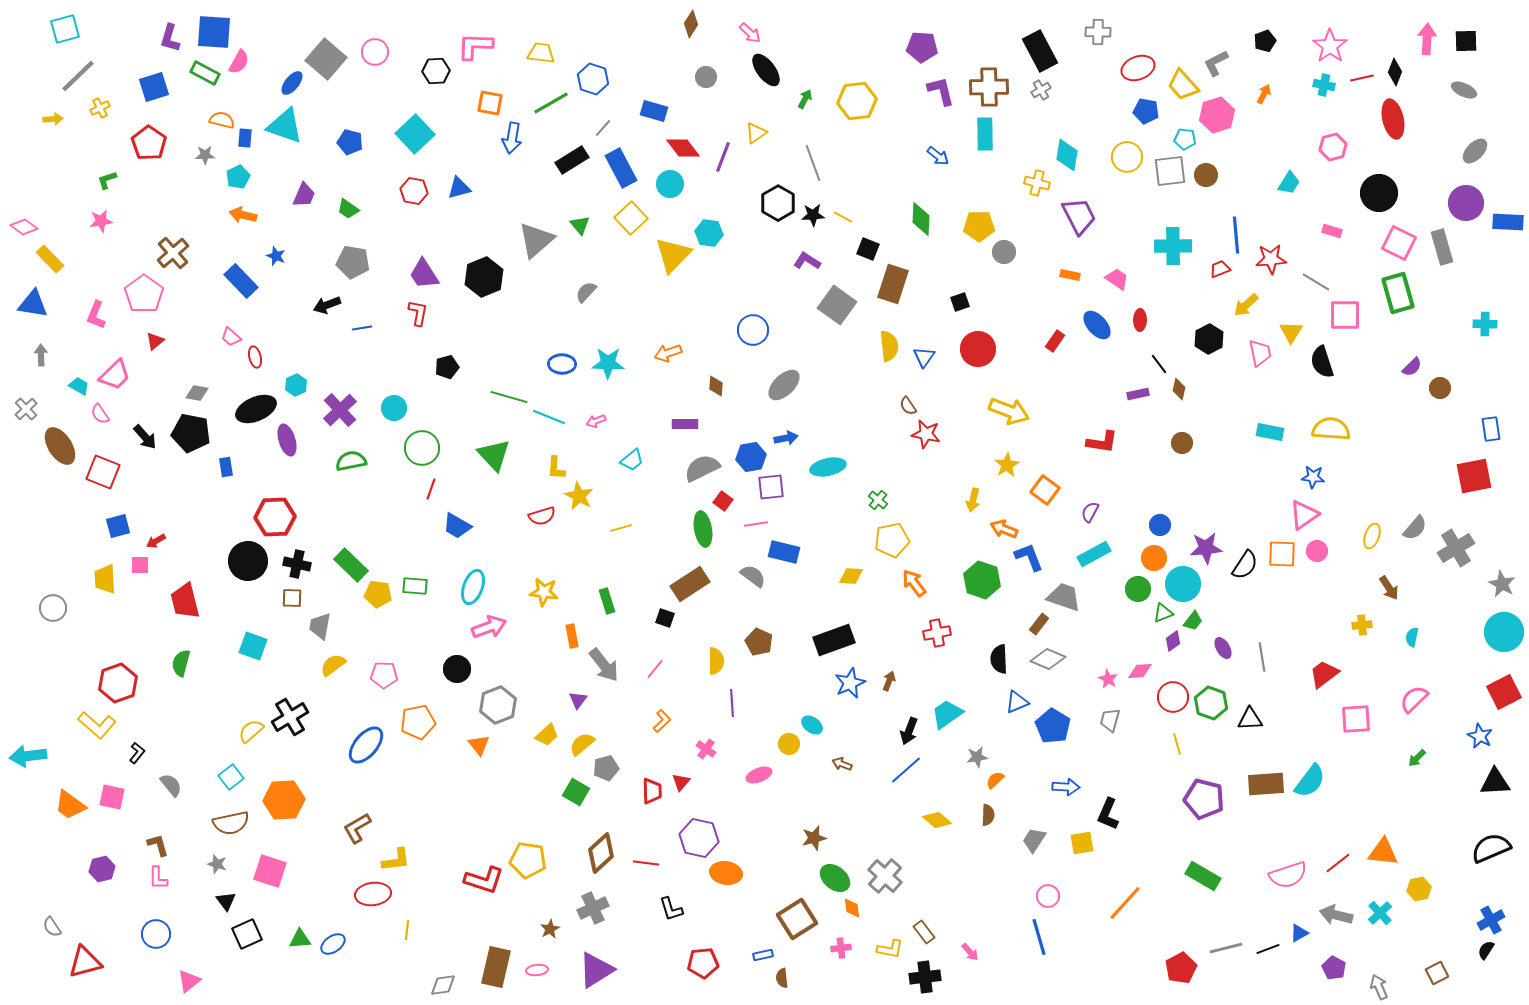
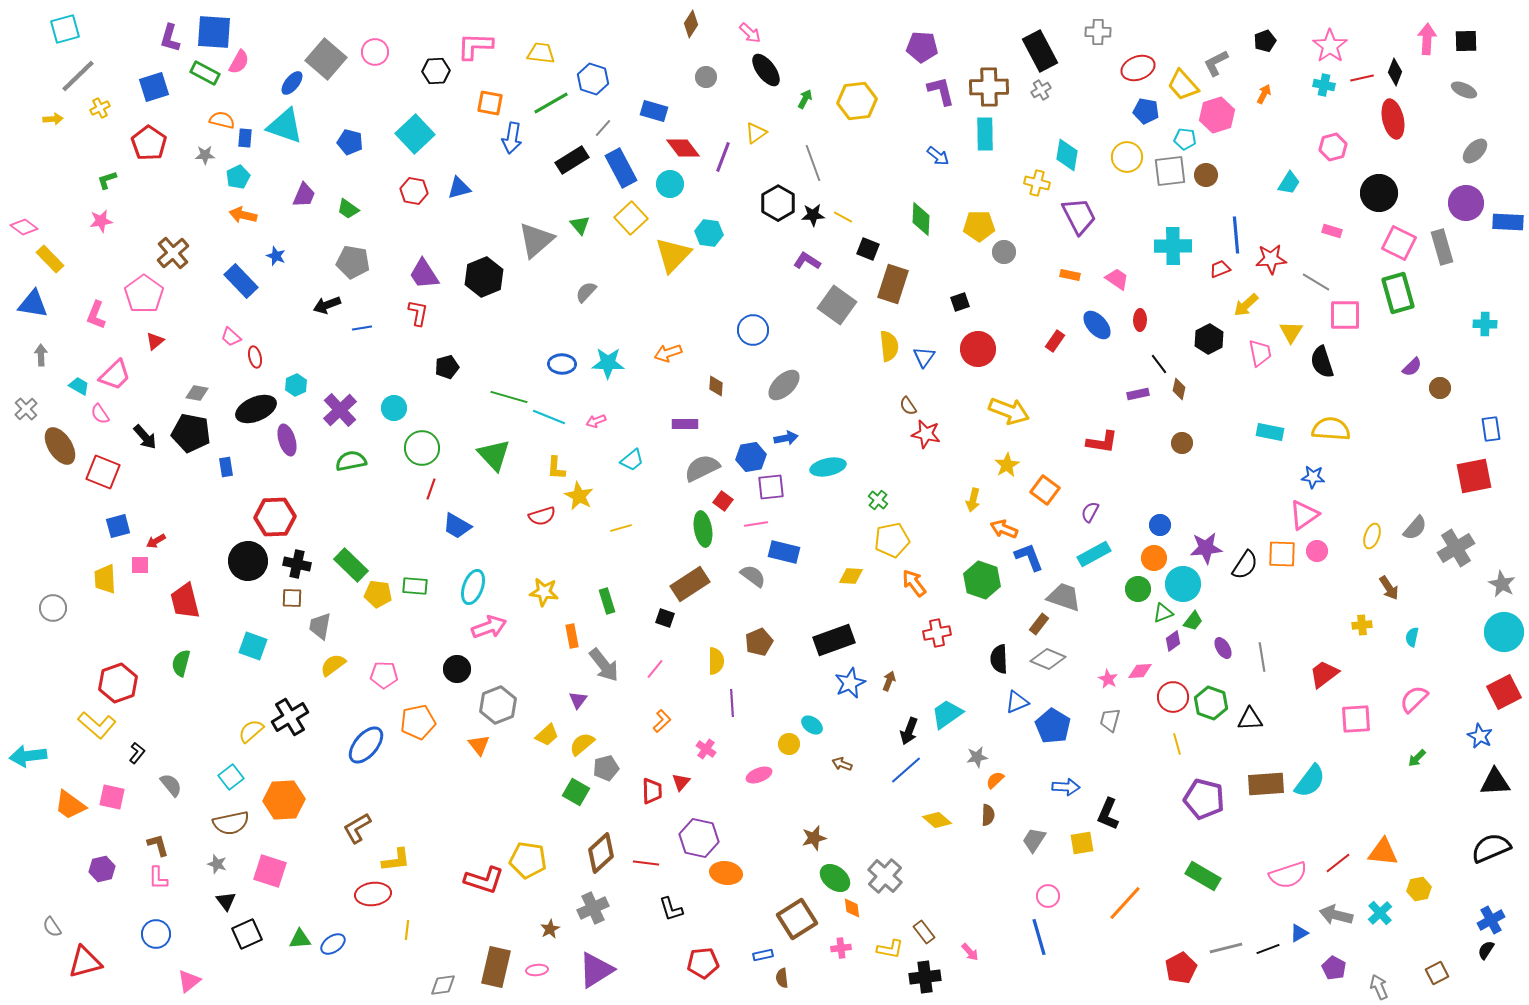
brown pentagon at (759, 642): rotated 24 degrees clockwise
